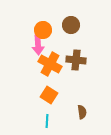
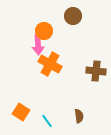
brown circle: moved 2 px right, 9 px up
orange circle: moved 1 px right, 1 px down
brown cross: moved 20 px right, 11 px down
orange square: moved 28 px left, 17 px down
brown semicircle: moved 3 px left, 4 px down
cyan line: rotated 40 degrees counterclockwise
